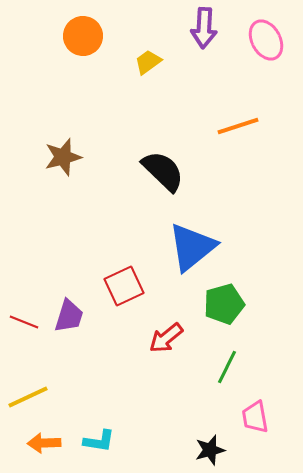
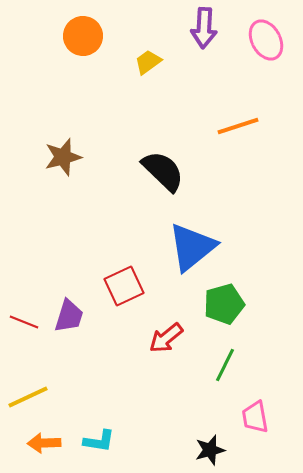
green line: moved 2 px left, 2 px up
